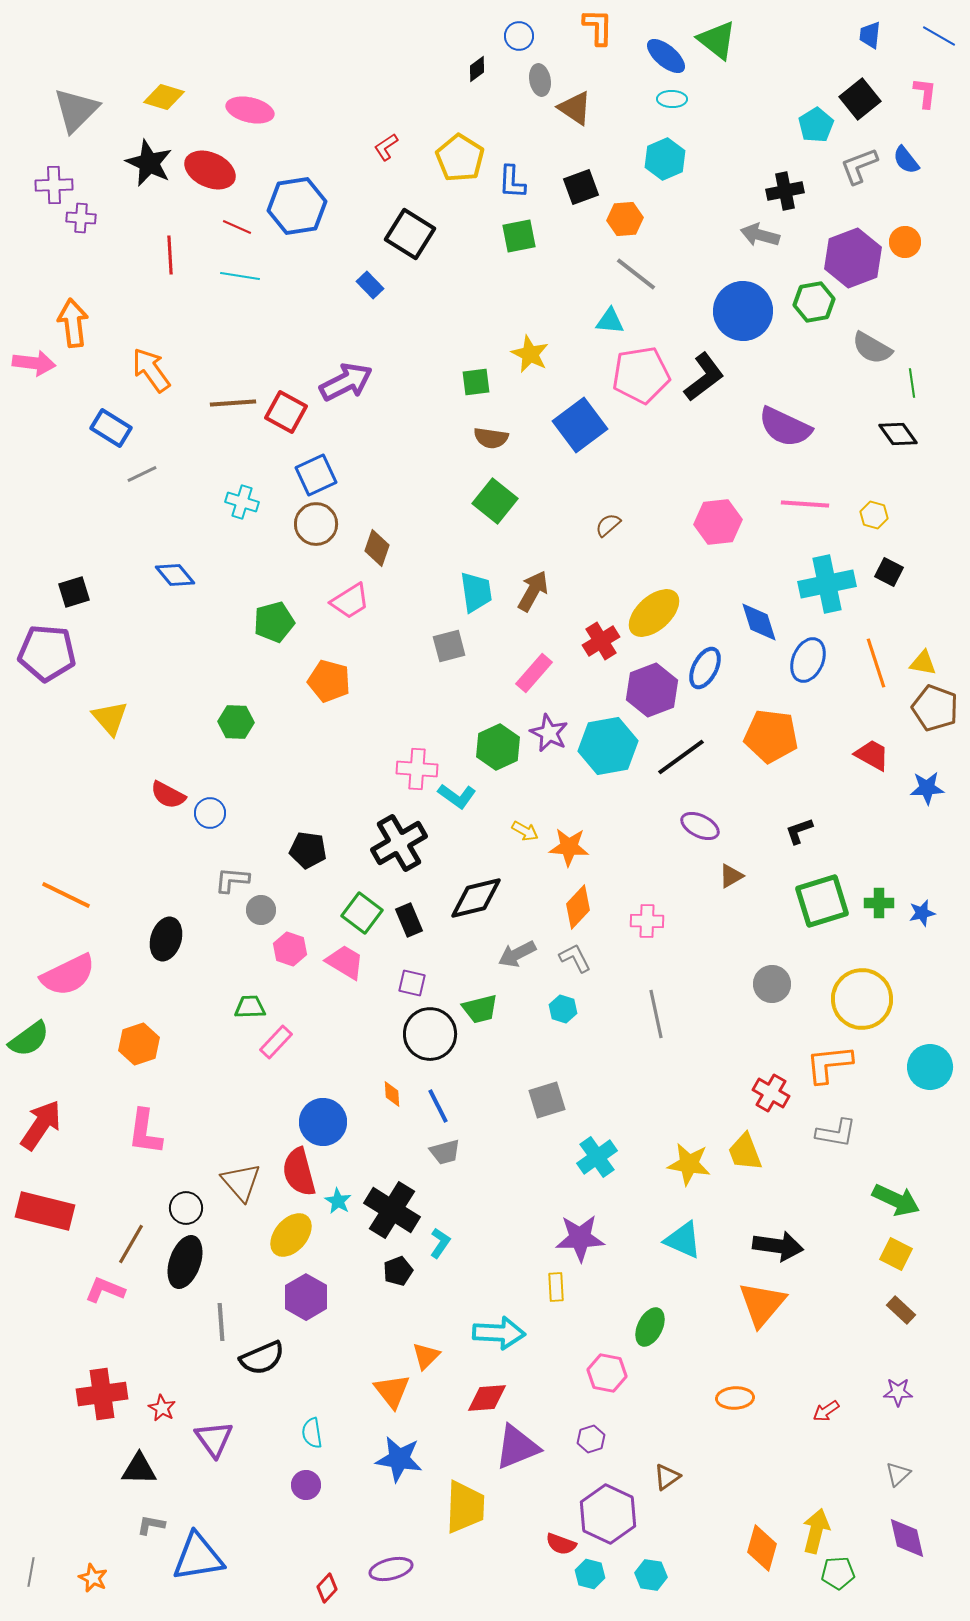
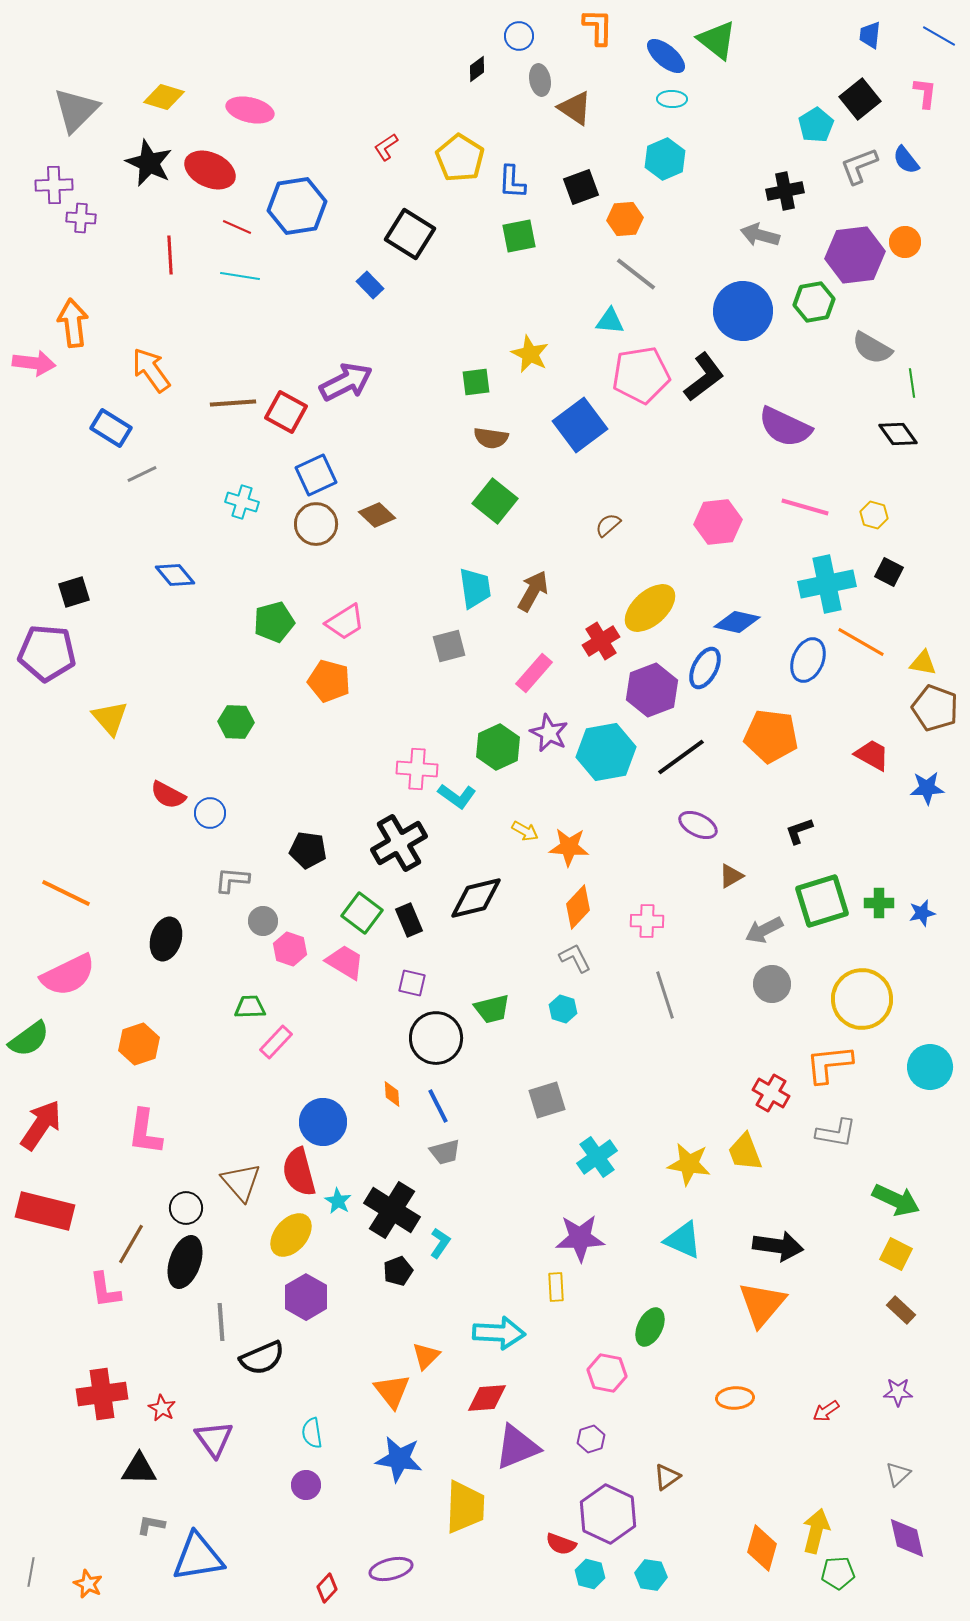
purple hexagon at (853, 258): moved 2 px right, 3 px up; rotated 14 degrees clockwise
pink line at (805, 504): moved 3 px down; rotated 12 degrees clockwise
brown diamond at (377, 548): moved 33 px up; rotated 66 degrees counterclockwise
cyan trapezoid at (476, 592): moved 1 px left, 4 px up
pink trapezoid at (350, 601): moved 5 px left, 21 px down
yellow ellipse at (654, 613): moved 4 px left, 5 px up
blue diamond at (759, 622): moved 22 px left; rotated 60 degrees counterclockwise
orange line at (876, 663): moved 15 px left, 21 px up; rotated 42 degrees counterclockwise
cyan hexagon at (608, 746): moved 2 px left, 6 px down
purple ellipse at (700, 826): moved 2 px left, 1 px up
orange line at (66, 895): moved 2 px up
gray circle at (261, 910): moved 2 px right, 11 px down
gray arrow at (517, 954): moved 247 px right, 24 px up
green trapezoid at (480, 1009): moved 12 px right
gray line at (656, 1014): moved 9 px right, 19 px up; rotated 6 degrees counterclockwise
black circle at (430, 1034): moved 6 px right, 4 px down
pink L-shape at (105, 1290): rotated 120 degrees counterclockwise
orange star at (93, 1578): moved 5 px left, 6 px down
